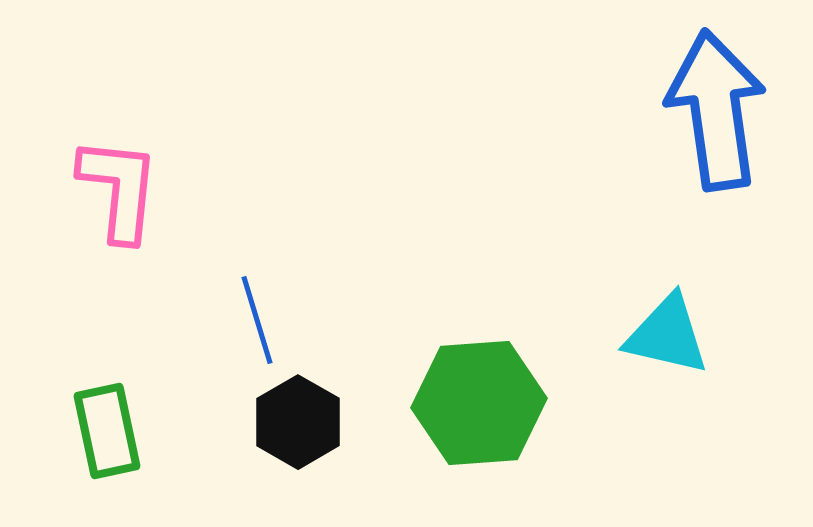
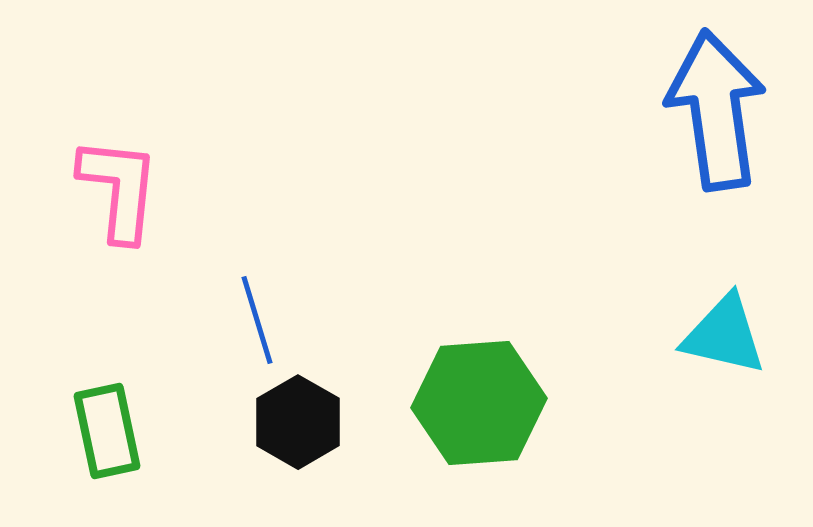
cyan triangle: moved 57 px right
